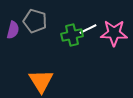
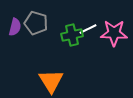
gray pentagon: moved 1 px right, 2 px down
purple semicircle: moved 2 px right, 3 px up
orange triangle: moved 10 px right
